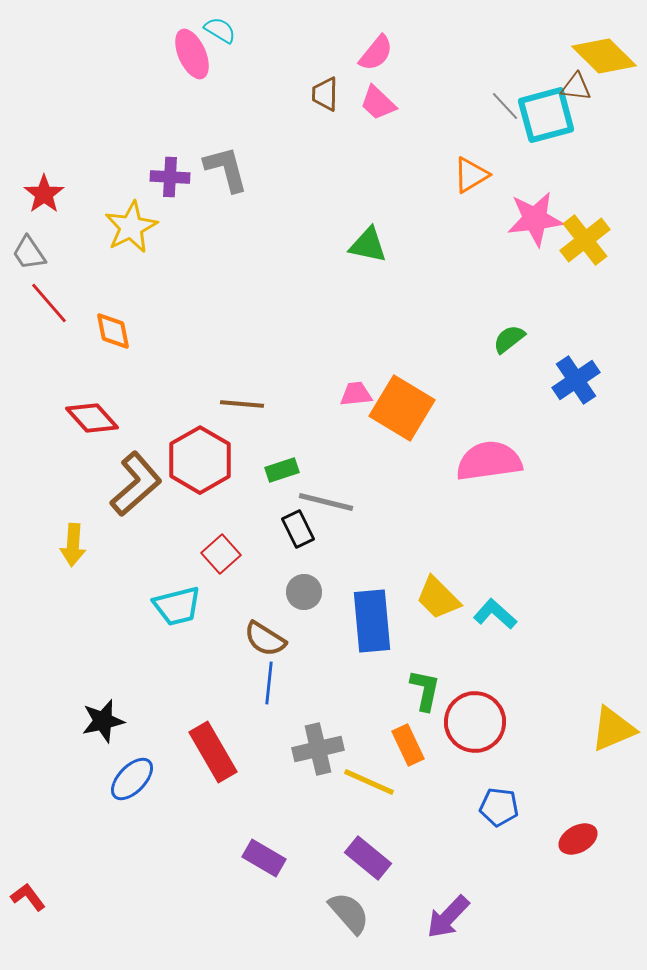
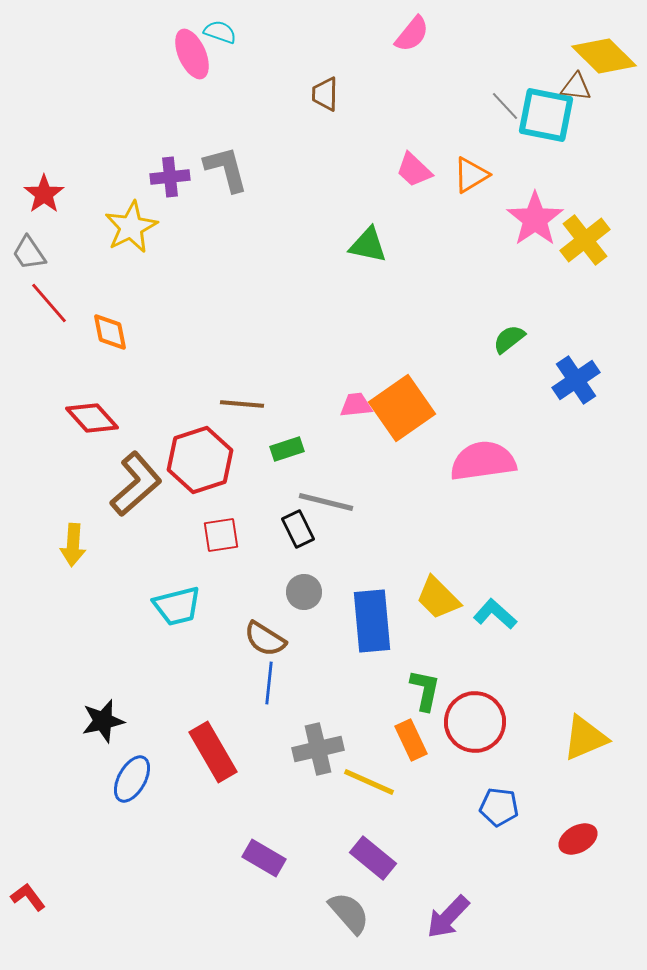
cyan semicircle at (220, 30): moved 2 px down; rotated 12 degrees counterclockwise
pink semicircle at (376, 53): moved 36 px right, 19 px up
pink trapezoid at (378, 103): moved 36 px right, 67 px down
cyan square at (546, 115): rotated 26 degrees clockwise
purple cross at (170, 177): rotated 9 degrees counterclockwise
pink star at (535, 219): rotated 28 degrees counterclockwise
orange diamond at (113, 331): moved 3 px left, 1 px down
pink trapezoid at (356, 394): moved 11 px down
orange square at (402, 408): rotated 24 degrees clockwise
red hexagon at (200, 460): rotated 12 degrees clockwise
pink semicircle at (489, 461): moved 6 px left
green rectangle at (282, 470): moved 5 px right, 21 px up
red square at (221, 554): moved 19 px up; rotated 33 degrees clockwise
yellow triangle at (613, 729): moved 28 px left, 9 px down
orange rectangle at (408, 745): moved 3 px right, 5 px up
blue ellipse at (132, 779): rotated 15 degrees counterclockwise
purple rectangle at (368, 858): moved 5 px right
